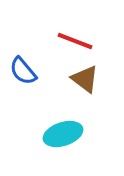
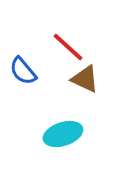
red line: moved 7 px left, 6 px down; rotated 21 degrees clockwise
brown triangle: rotated 12 degrees counterclockwise
